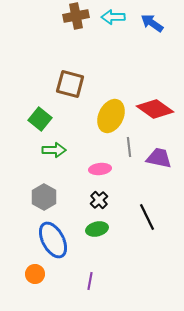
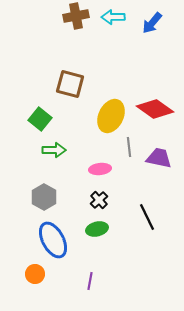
blue arrow: rotated 85 degrees counterclockwise
